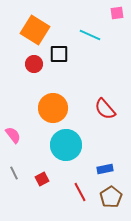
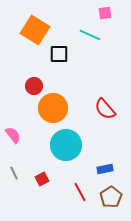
pink square: moved 12 px left
red circle: moved 22 px down
